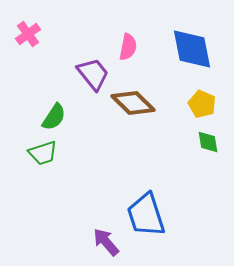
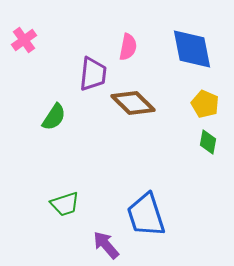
pink cross: moved 4 px left, 6 px down
purple trapezoid: rotated 45 degrees clockwise
yellow pentagon: moved 3 px right
green diamond: rotated 20 degrees clockwise
green trapezoid: moved 22 px right, 51 px down
purple arrow: moved 3 px down
